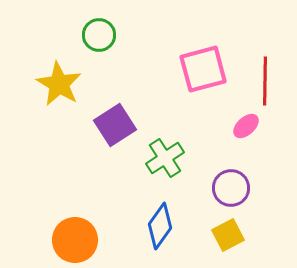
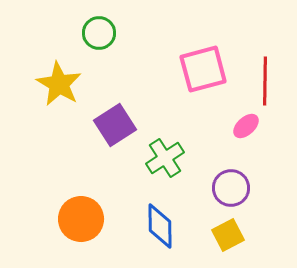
green circle: moved 2 px up
blue diamond: rotated 36 degrees counterclockwise
orange circle: moved 6 px right, 21 px up
